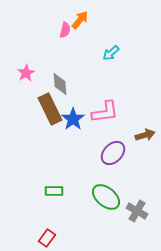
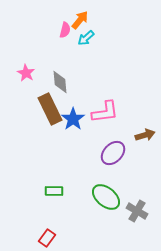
cyan arrow: moved 25 px left, 15 px up
pink star: rotated 12 degrees counterclockwise
gray diamond: moved 2 px up
